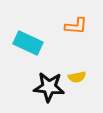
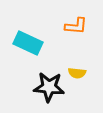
yellow semicircle: moved 4 px up; rotated 18 degrees clockwise
